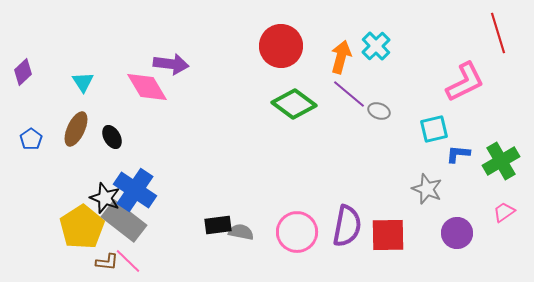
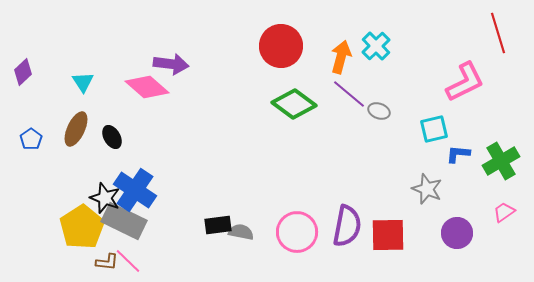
pink diamond: rotated 18 degrees counterclockwise
gray rectangle: rotated 12 degrees counterclockwise
